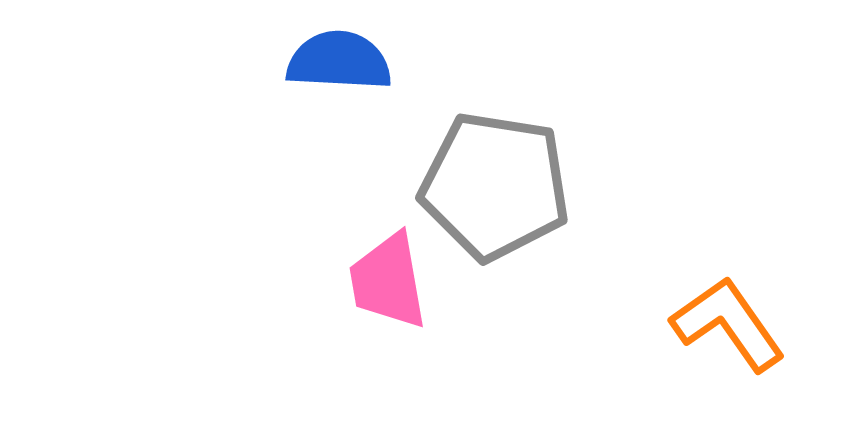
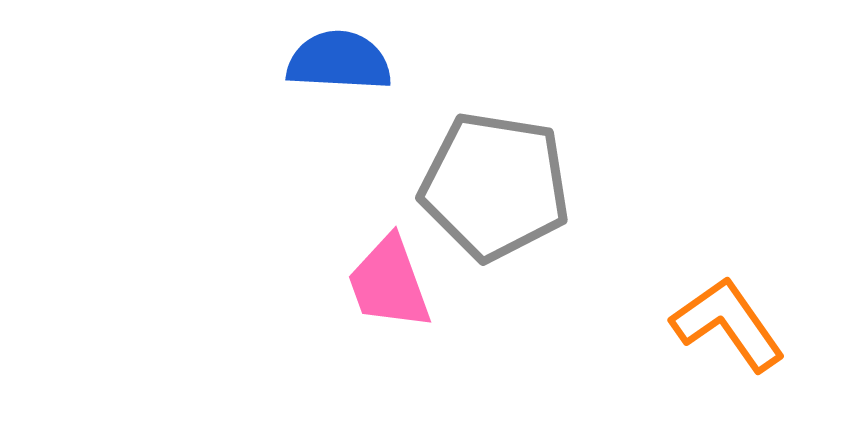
pink trapezoid: moved 1 px right, 2 px down; rotated 10 degrees counterclockwise
